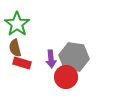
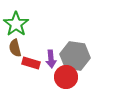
green star: moved 1 px left
gray hexagon: moved 1 px right, 1 px up
red rectangle: moved 9 px right
